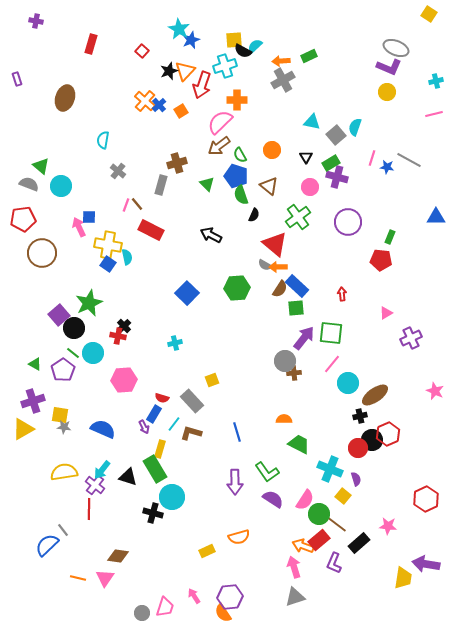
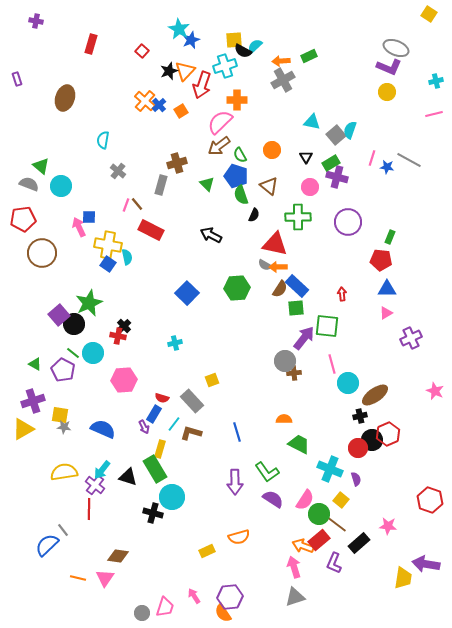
cyan semicircle at (355, 127): moved 5 px left, 3 px down
green cross at (298, 217): rotated 35 degrees clockwise
blue triangle at (436, 217): moved 49 px left, 72 px down
red triangle at (275, 244): rotated 28 degrees counterclockwise
black circle at (74, 328): moved 4 px up
green square at (331, 333): moved 4 px left, 7 px up
pink line at (332, 364): rotated 54 degrees counterclockwise
purple pentagon at (63, 370): rotated 10 degrees counterclockwise
yellow square at (343, 496): moved 2 px left, 4 px down
red hexagon at (426, 499): moved 4 px right, 1 px down; rotated 15 degrees counterclockwise
